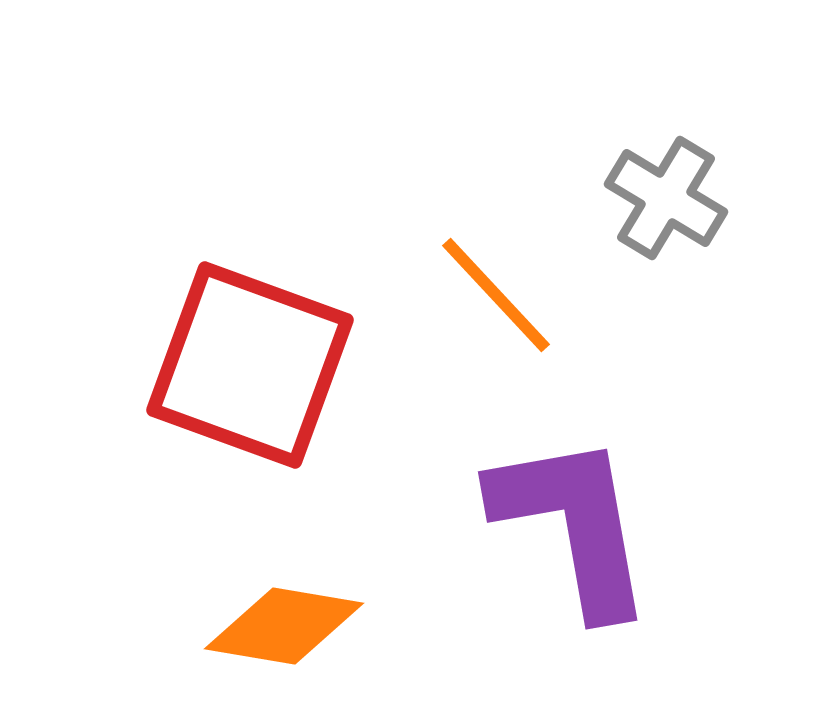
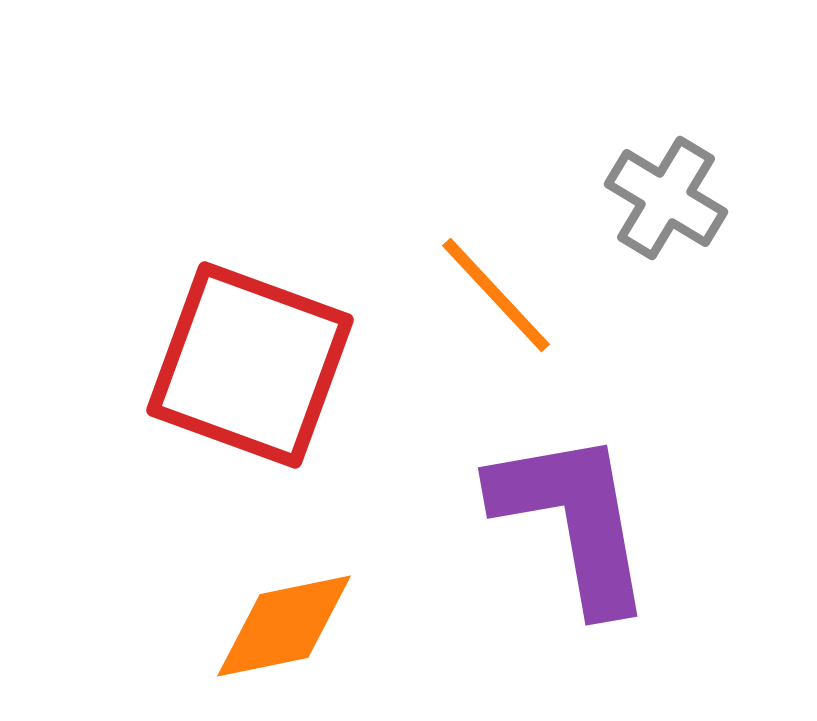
purple L-shape: moved 4 px up
orange diamond: rotated 21 degrees counterclockwise
